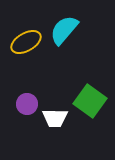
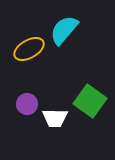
yellow ellipse: moved 3 px right, 7 px down
